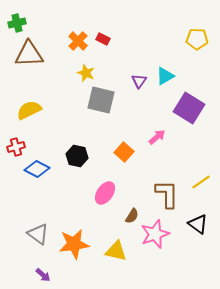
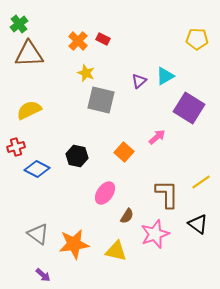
green cross: moved 2 px right, 1 px down; rotated 24 degrees counterclockwise
purple triangle: rotated 14 degrees clockwise
brown semicircle: moved 5 px left
